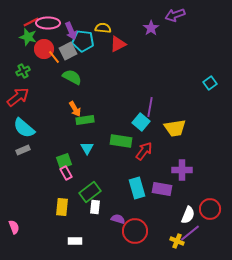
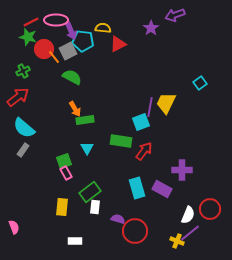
pink ellipse at (48, 23): moved 8 px right, 3 px up
cyan square at (210, 83): moved 10 px left
cyan square at (141, 122): rotated 30 degrees clockwise
yellow trapezoid at (175, 128): moved 9 px left, 25 px up; rotated 125 degrees clockwise
gray rectangle at (23, 150): rotated 32 degrees counterclockwise
purple rectangle at (162, 189): rotated 18 degrees clockwise
